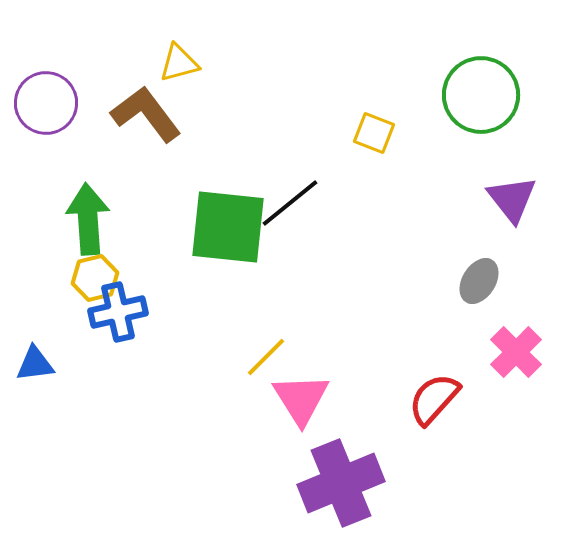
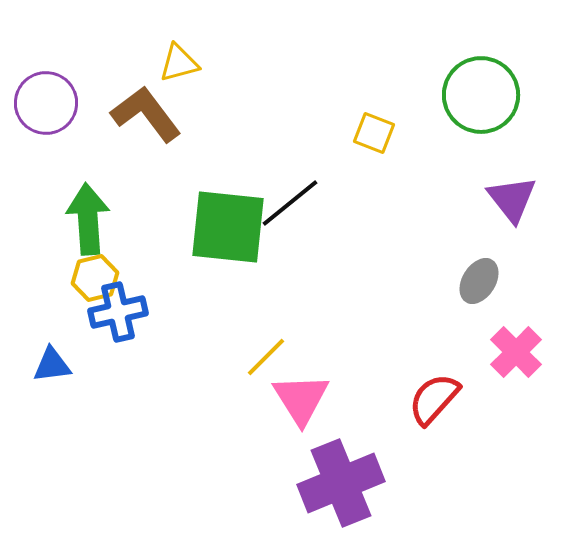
blue triangle: moved 17 px right, 1 px down
